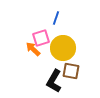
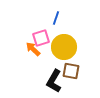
yellow circle: moved 1 px right, 1 px up
